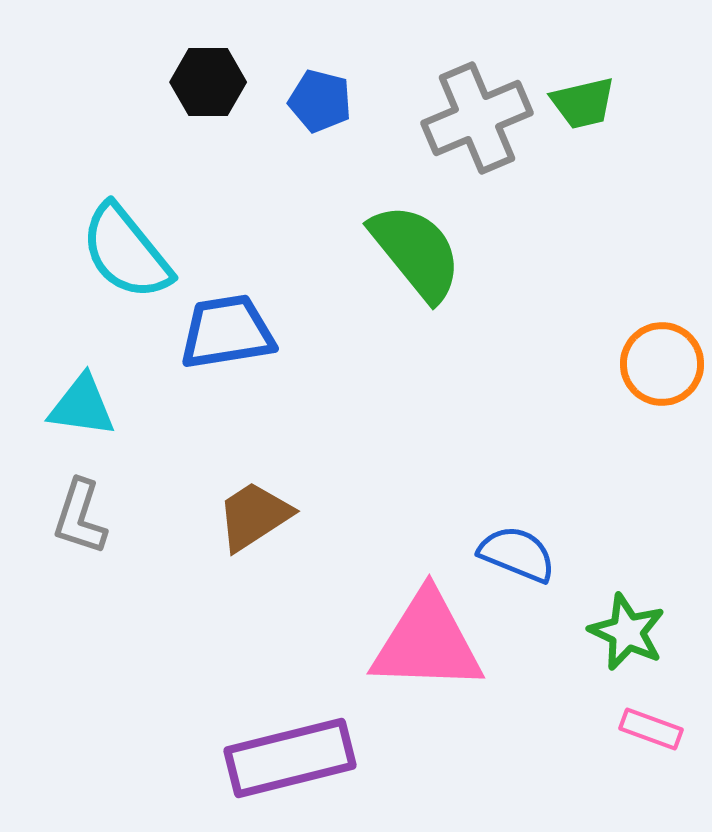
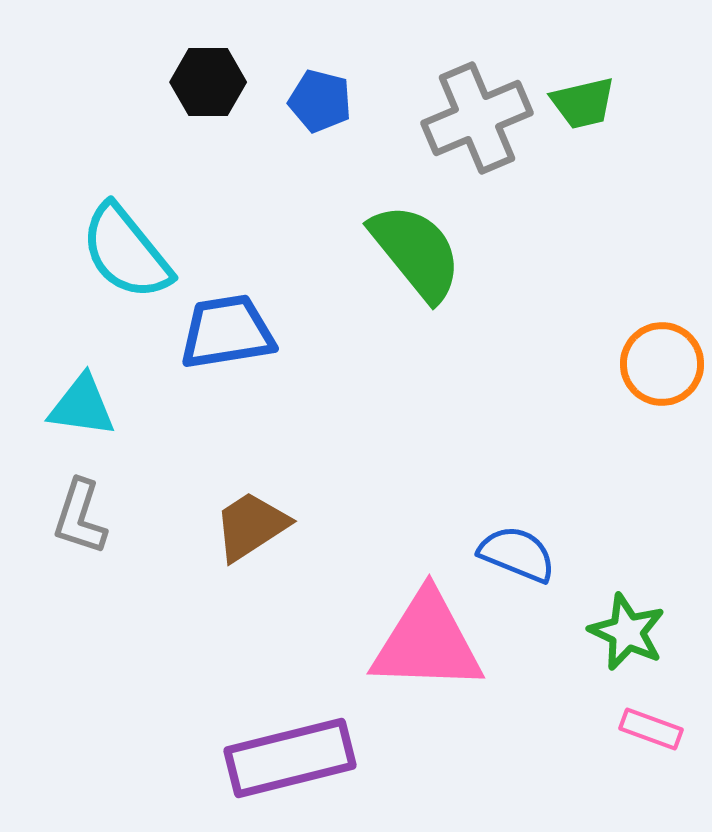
brown trapezoid: moved 3 px left, 10 px down
